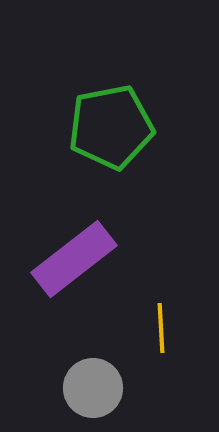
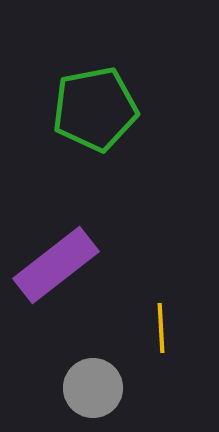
green pentagon: moved 16 px left, 18 px up
purple rectangle: moved 18 px left, 6 px down
